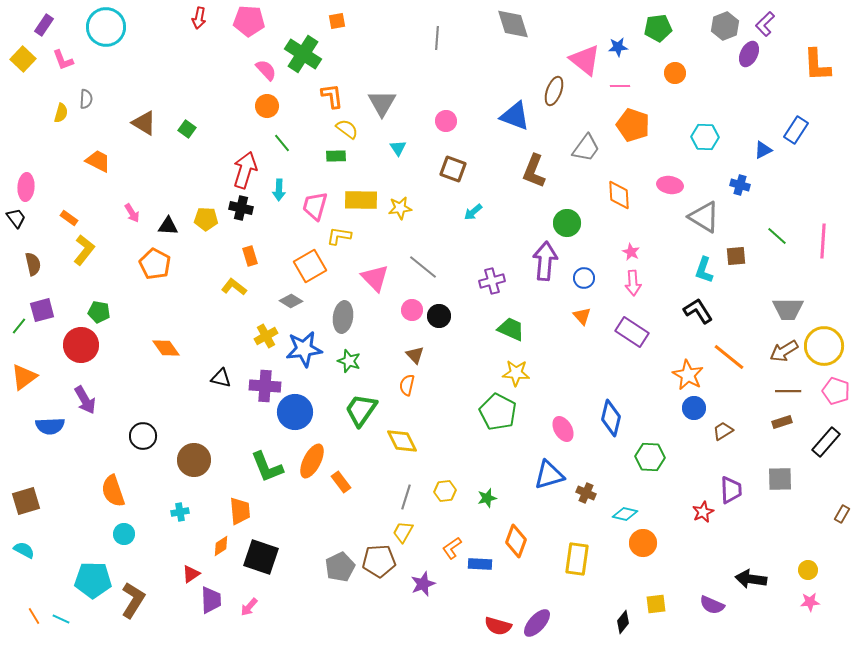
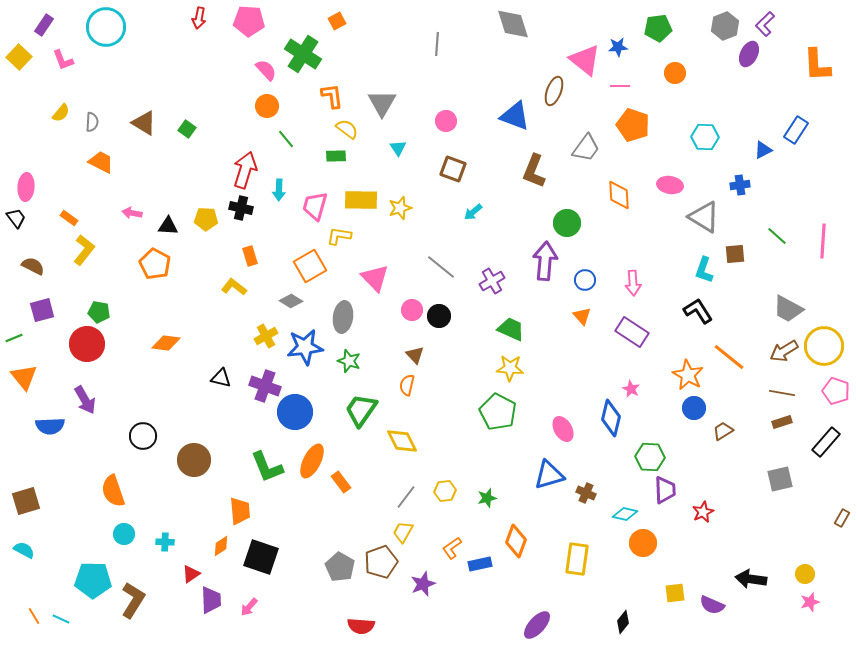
orange square at (337, 21): rotated 18 degrees counterclockwise
gray line at (437, 38): moved 6 px down
yellow square at (23, 59): moved 4 px left, 2 px up
gray semicircle at (86, 99): moved 6 px right, 23 px down
yellow semicircle at (61, 113): rotated 24 degrees clockwise
green line at (282, 143): moved 4 px right, 4 px up
orange trapezoid at (98, 161): moved 3 px right, 1 px down
blue cross at (740, 185): rotated 24 degrees counterclockwise
yellow star at (400, 208): rotated 10 degrees counterclockwise
pink arrow at (132, 213): rotated 132 degrees clockwise
pink star at (631, 252): moved 137 px down
brown square at (736, 256): moved 1 px left, 2 px up
brown semicircle at (33, 264): moved 2 px down; rotated 50 degrees counterclockwise
gray line at (423, 267): moved 18 px right
blue circle at (584, 278): moved 1 px right, 2 px down
purple cross at (492, 281): rotated 15 degrees counterclockwise
gray trapezoid at (788, 309): rotated 28 degrees clockwise
green line at (19, 326): moved 5 px left, 12 px down; rotated 30 degrees clockwise
red circle at (81, 345): moved 6 px right, 1 px up
orange diamond at (166, 348): moved 5 px up; rotated 48 degrees counterclockwise
blue star at (304, 349): moved 1 px right, 2 px up
yellow star at (516, 373): moved 6 px left, 5 px up
orange triangle at (24, 377): rotated 32 degrees counterclockwise
purple cross at (265, 386): rotated 16 degrees clockwise
brown line at (788, 391): moved 6 px left, 2 px down; rotated 10 degrees clockwise
gray square at (780, 479): rotated 12 degrees counterclockwise
purple trapezoid at (731, 490): moved 66 px left
gray line at (406, 497): rotated 20 degrees clockwise
cyan cross at (180, 512): moved 15 px left, 30 px down; rotated 12 degrees clockwise
brown rectangle at (842, 514): moved 4 px down
brown pentagon at (379, 561): moved 2 px right, 1 px down; rotated 16 degrees counterclockwise
blue rectangle at (480, 564): rotated 15 degrees counterclockwise
gray pentagon at (340, 567): rotated 16 degrees counterclockwise
yellow circle at (808, 570): moved 3 px left, 4 px down
pink star at (810, 602): rotated 12 degrees counterclockwise
yellow square at (656, 604): moved 19 px right, 11 px up
purple ellipse at (537, 623): moved 2 px down
red semicircle at (498, 626): moved 137 px left; rotated 12 degrees counterclockwise
